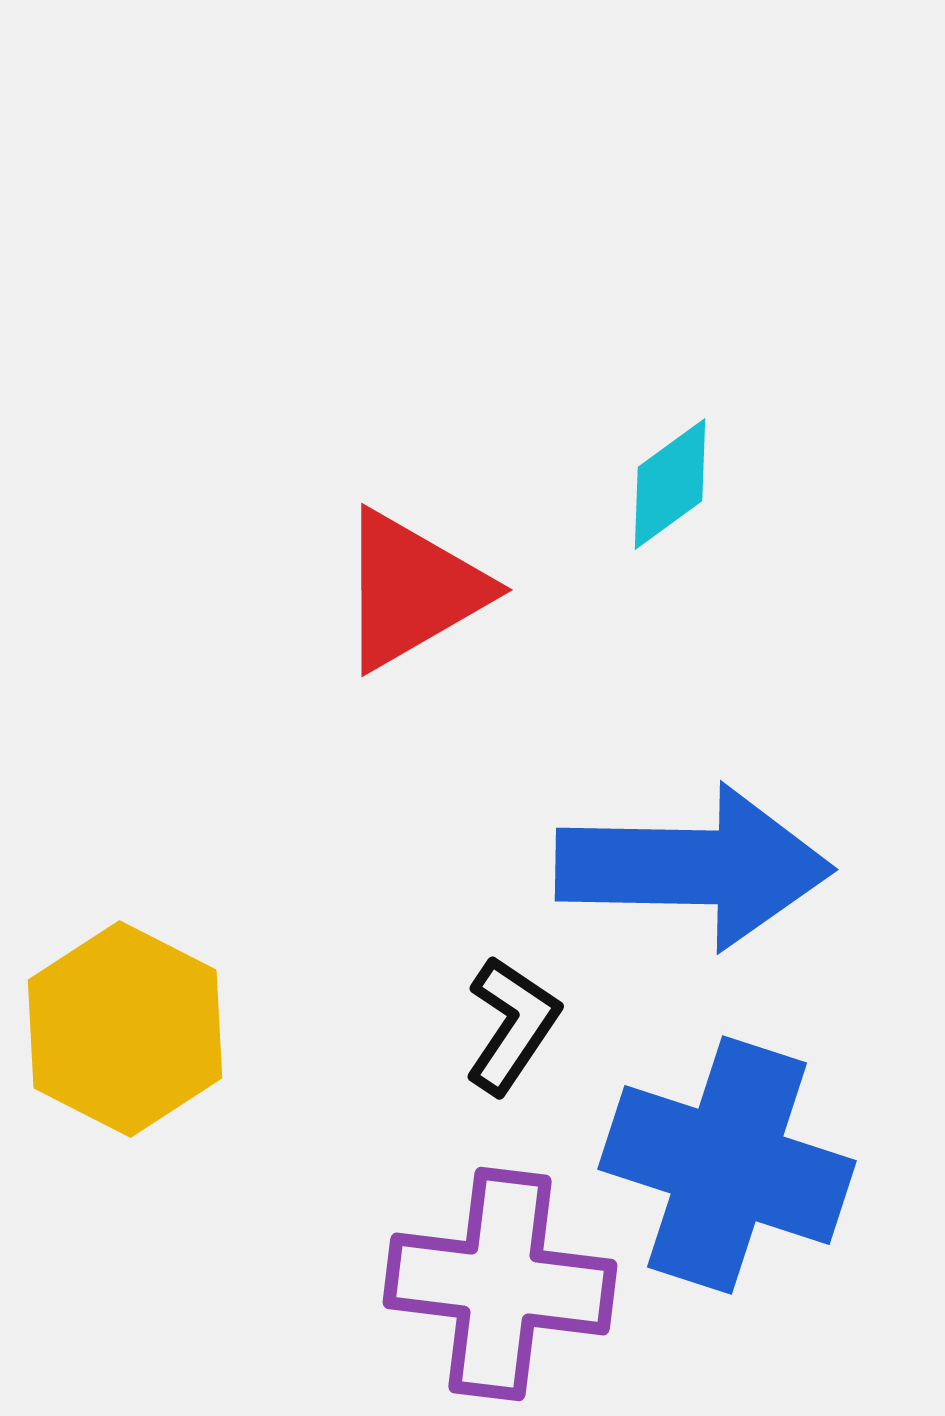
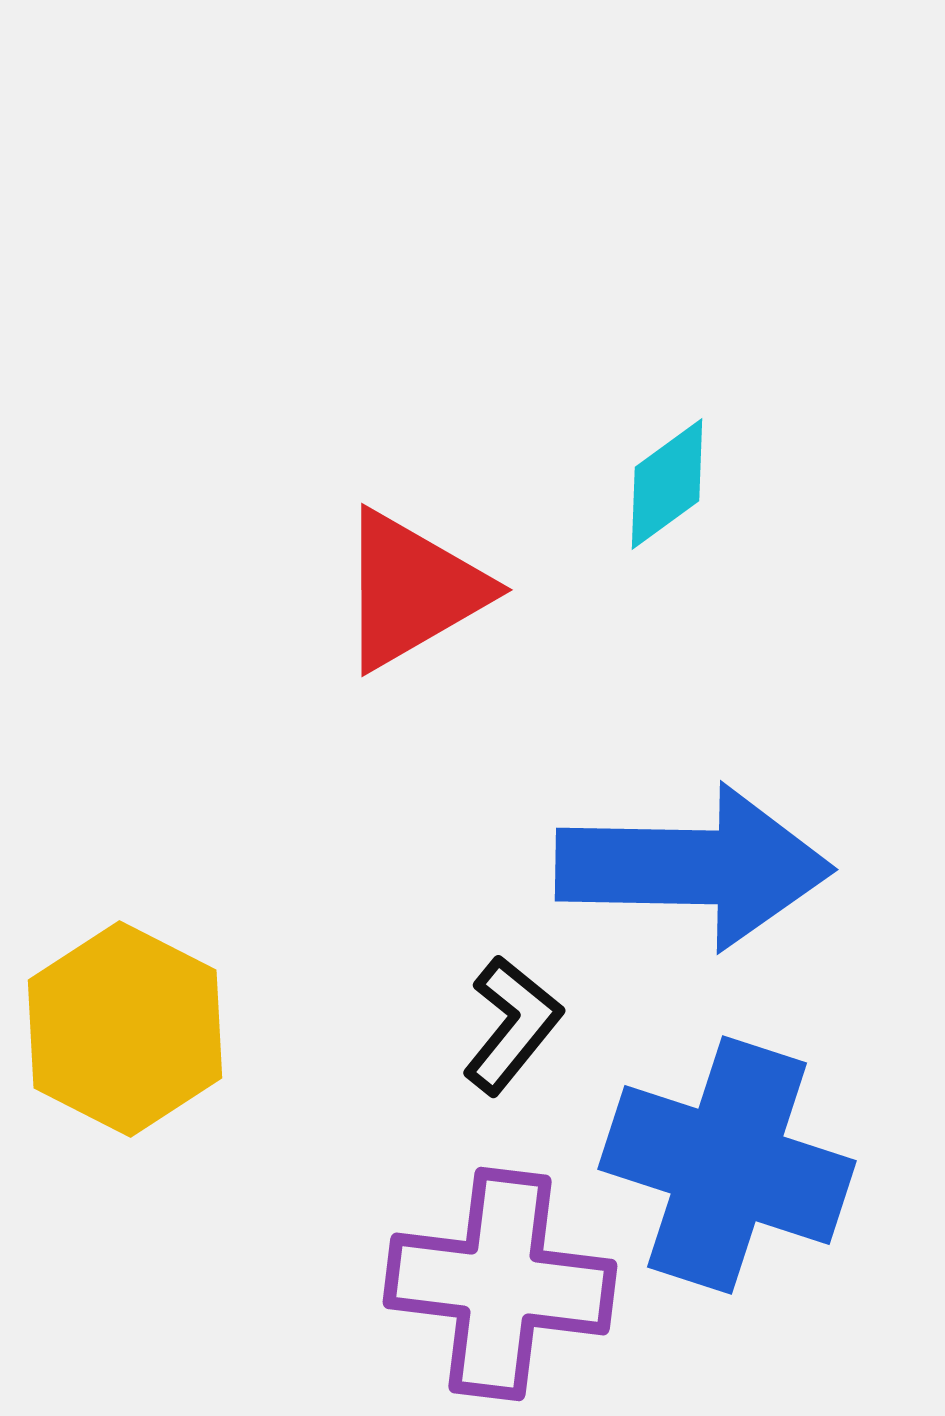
cyan diamond: moved 3 px left
black L-shape: rotated 5 degrees clockwise
